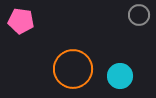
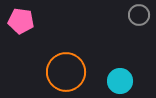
orange circle: moved 7 px left, 3 px down
cyan circle: moved 5 px down
